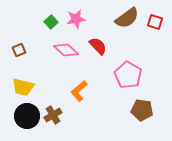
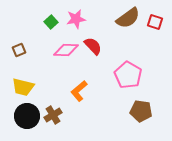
brown semicircle: moved 1 px right
red semicircle: moved 5 px left
pink diamond: rotated 40 degrees counterclockwise
brown pentagon: moved 1 px left, 1 px down
